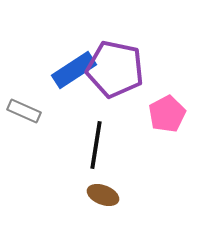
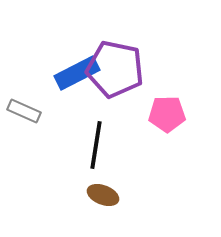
blue rectangle: moved 3 px right, 3 px down; rotated 6 degrees clockwise
pink pentagon: rotated 27 degrees clockwise
